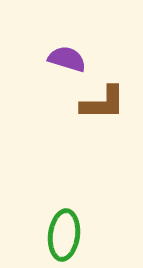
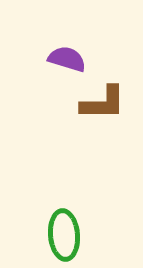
green ellipse: rotated 12 degrees counterclockwise
